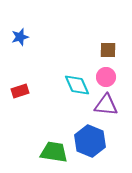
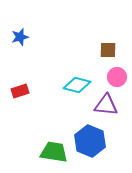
pink circle: moved 11 px right
cyan diamond: rotated 52 degrees counterclockwise
